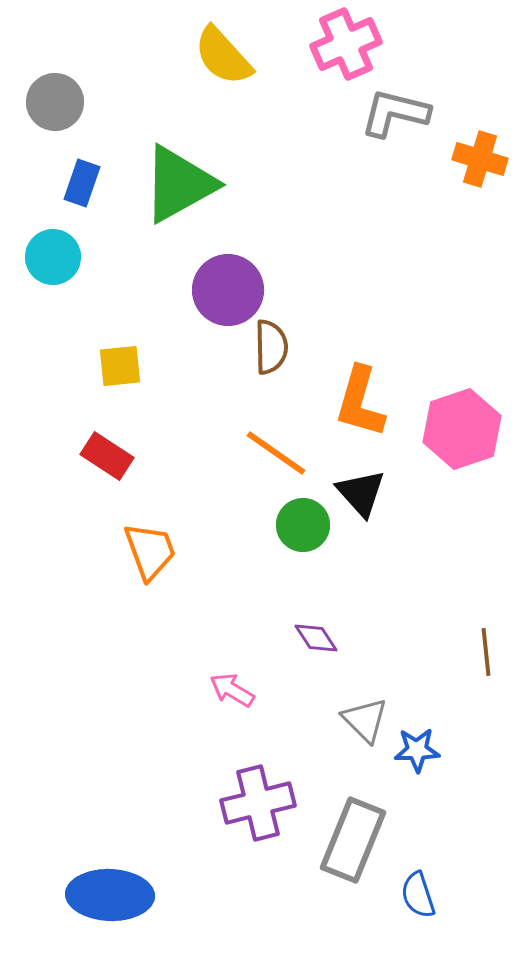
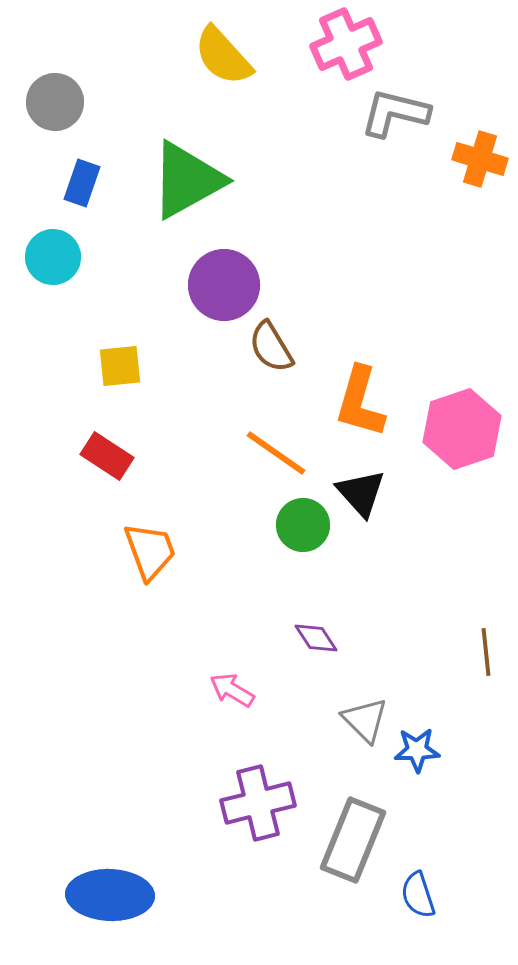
green triangle: moved 8 px right, 4 px up
purple circle: moved 4 px left, 5 px up
brown semicircle: rotated 150 degrees clockwise
